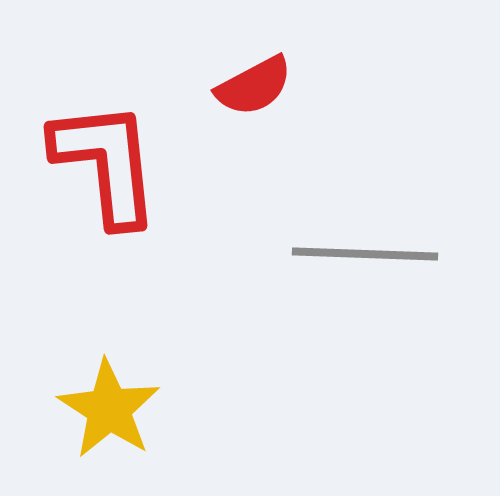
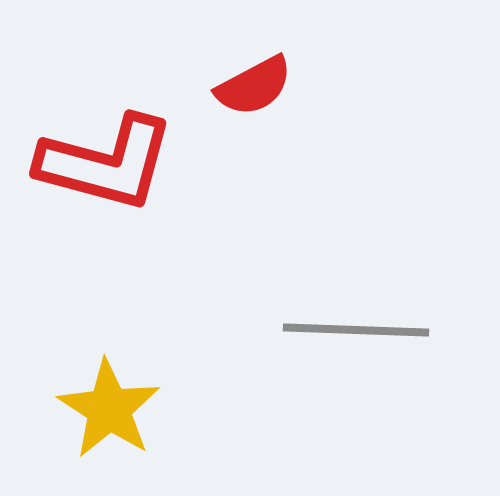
red L-shape: rotated 111 degrees clockwise
gray line: moved 9 px left, 76 px down
